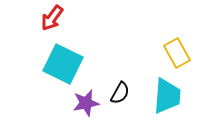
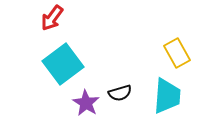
cyan square: rotated 27 degrees clockwise
black semicircle: rotated 45 degrees clockwise
purple star: rotated 28 degrees counterclockwise
